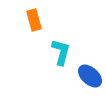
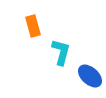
orange rectangle: moved 1 px left, 6 px down
